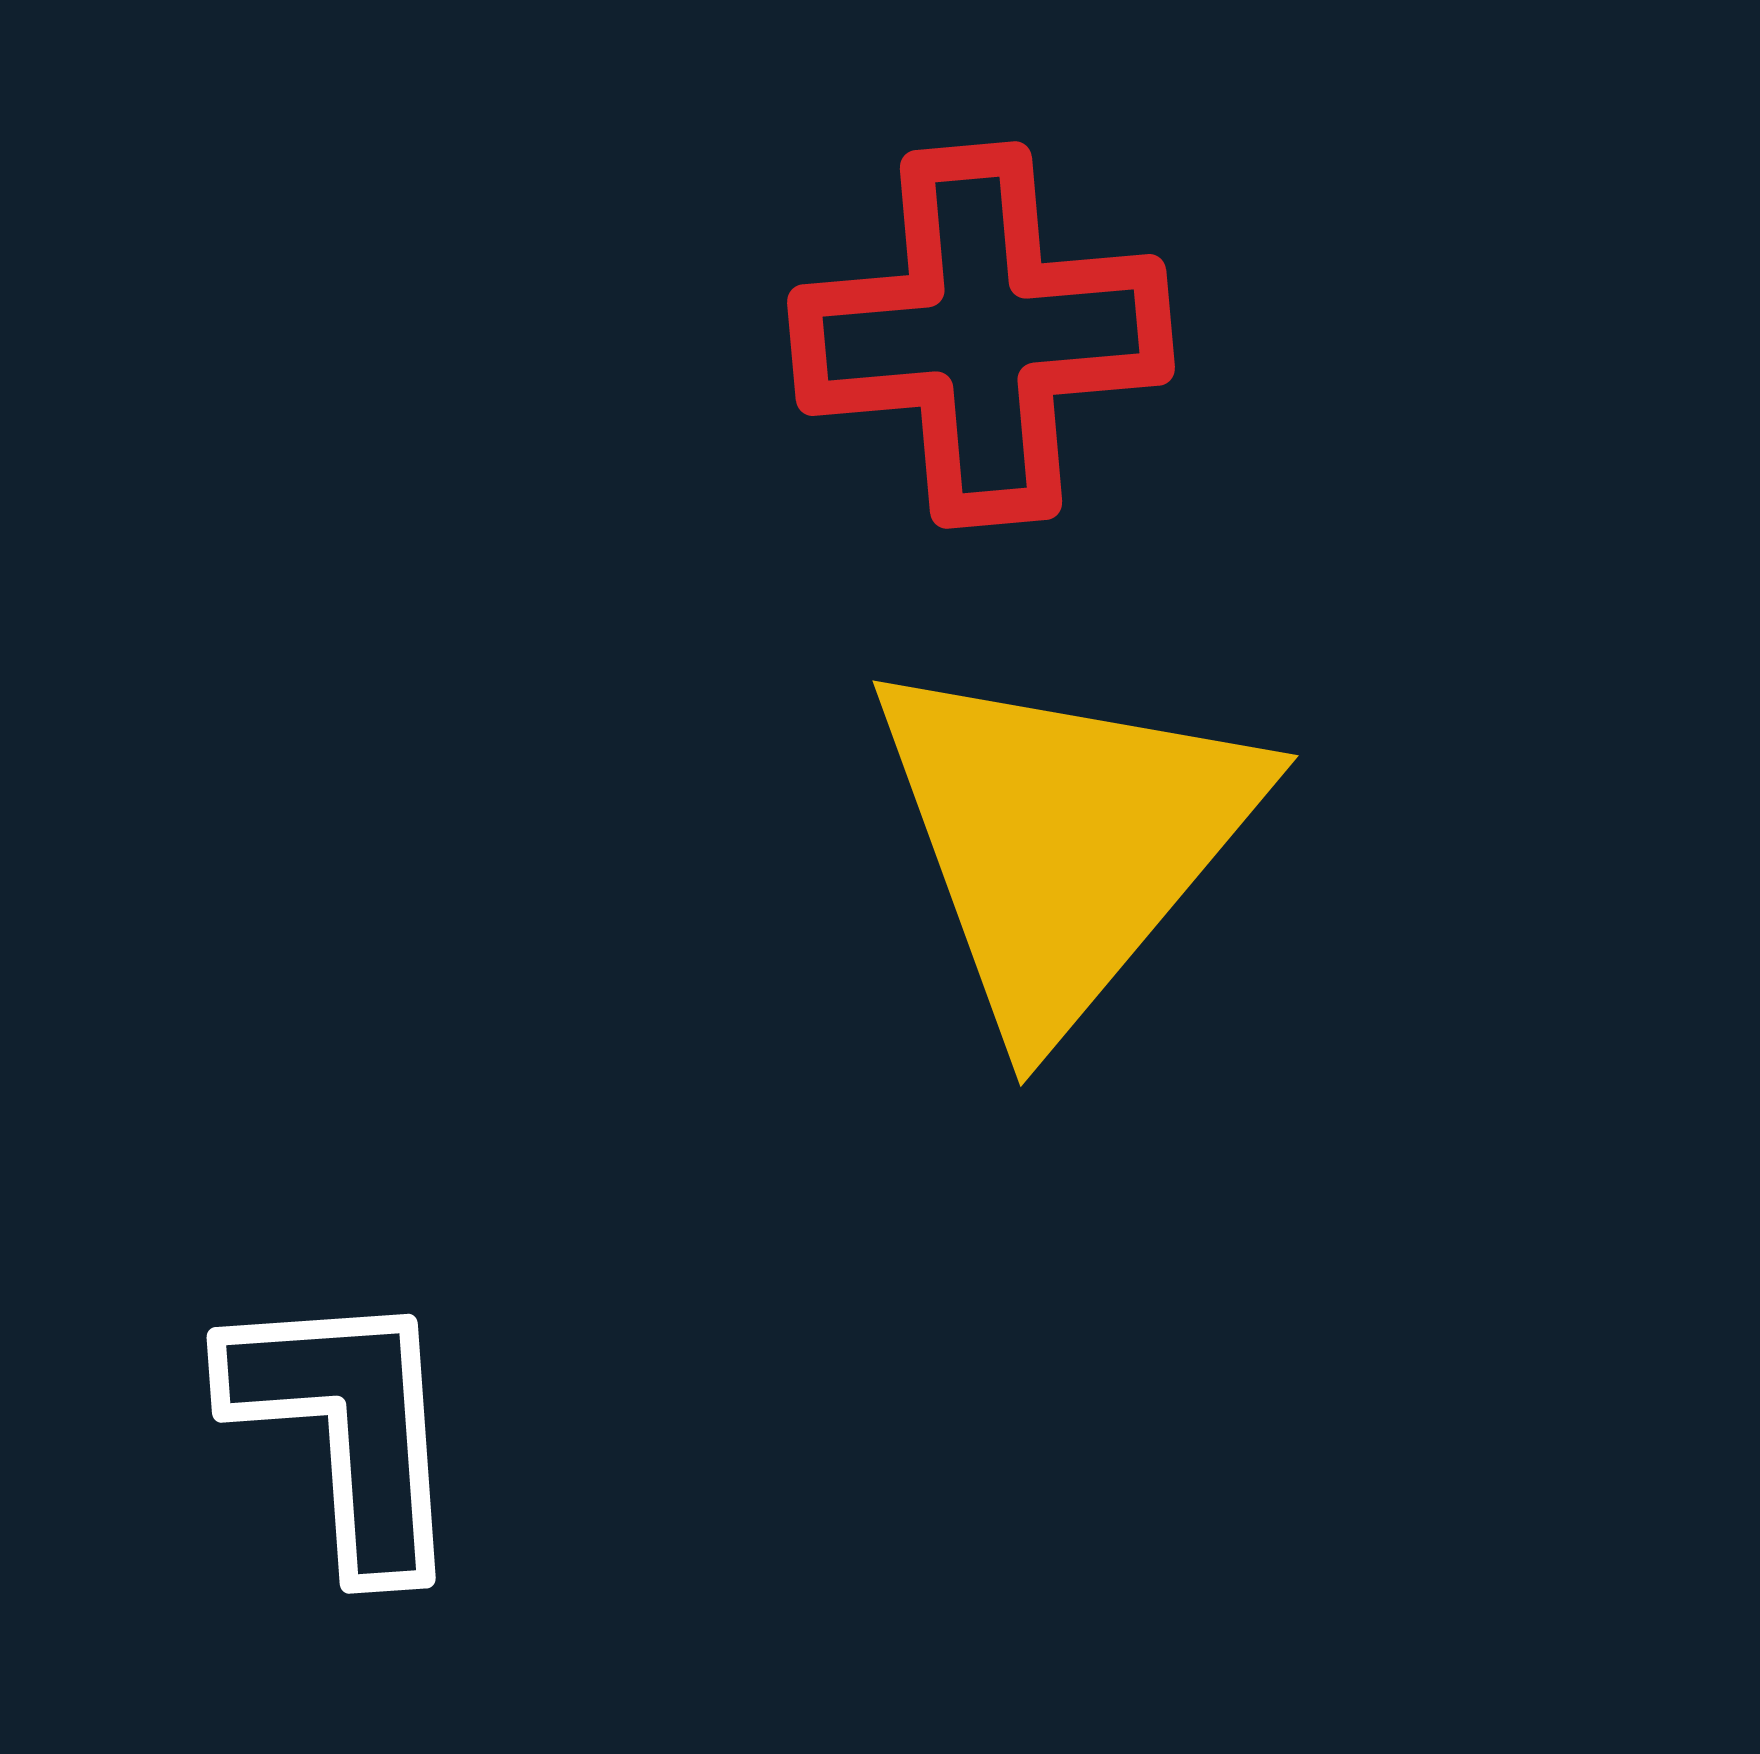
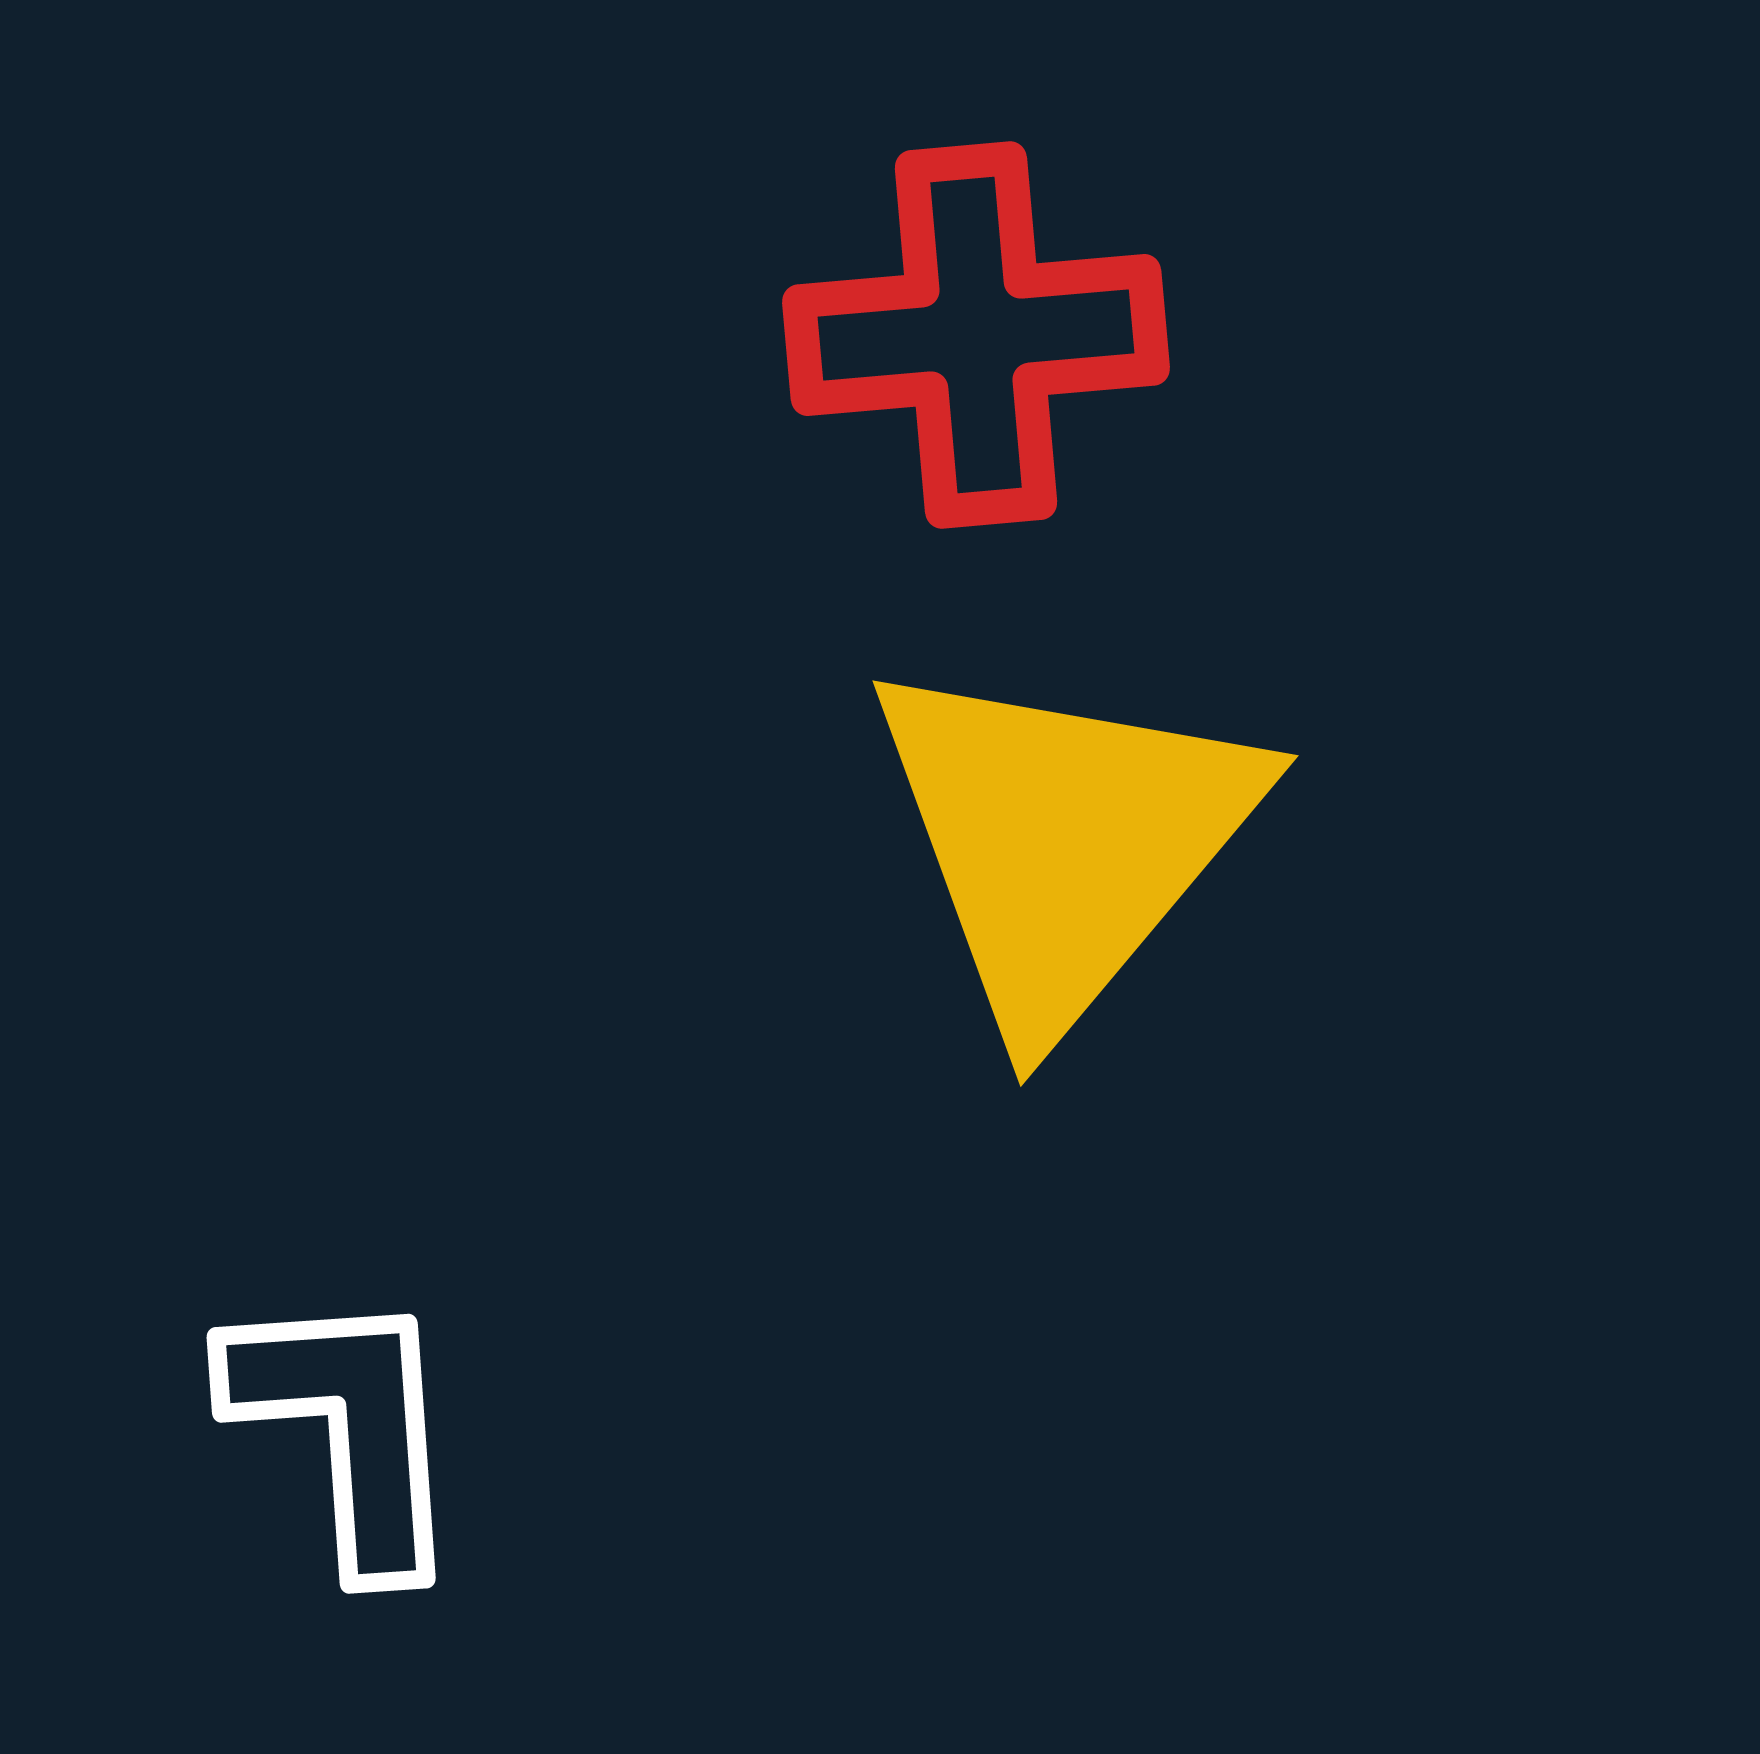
red cross: moved 5 px left
